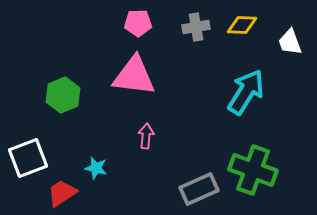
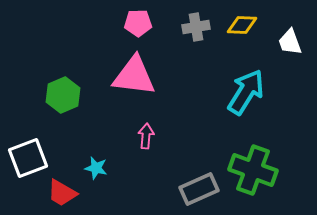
red trapezoid: rotated 116 degrees counterclockwise
